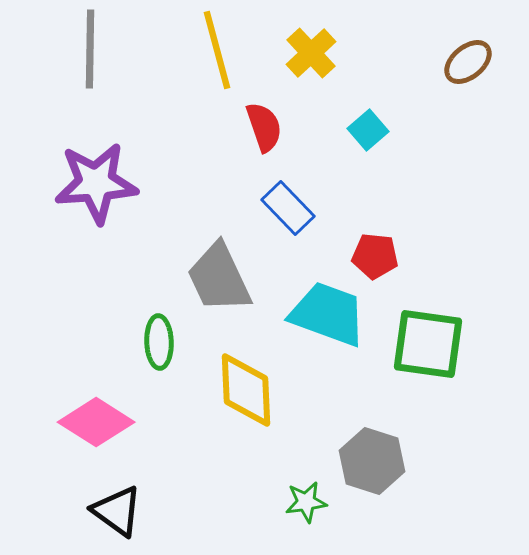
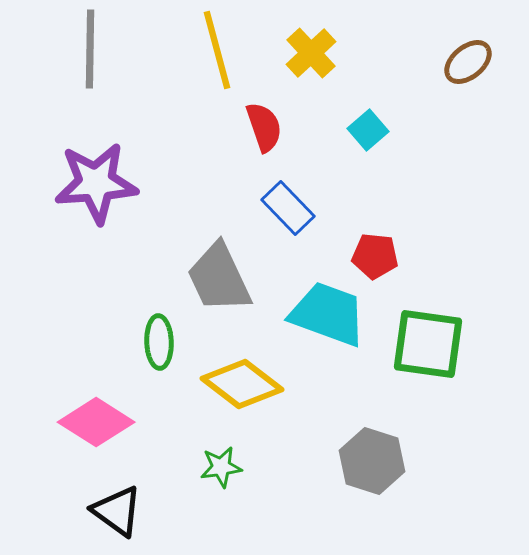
yellow diamond: moved 4 px left, 6 px up; rotated 50 degrees counterclockwise
green star: moved 85 px left, 35 px up
